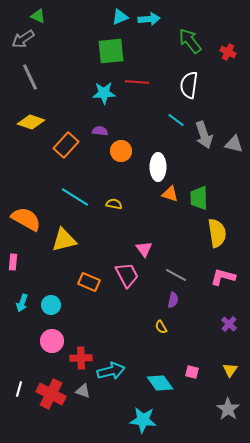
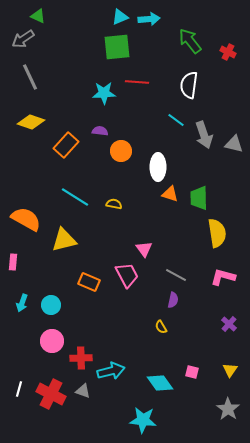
green square at (111, 51): moved 6 px right, 4 px up
